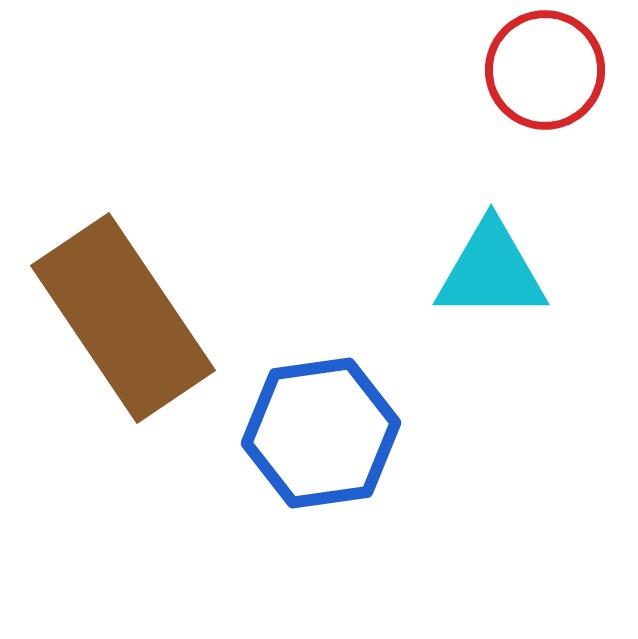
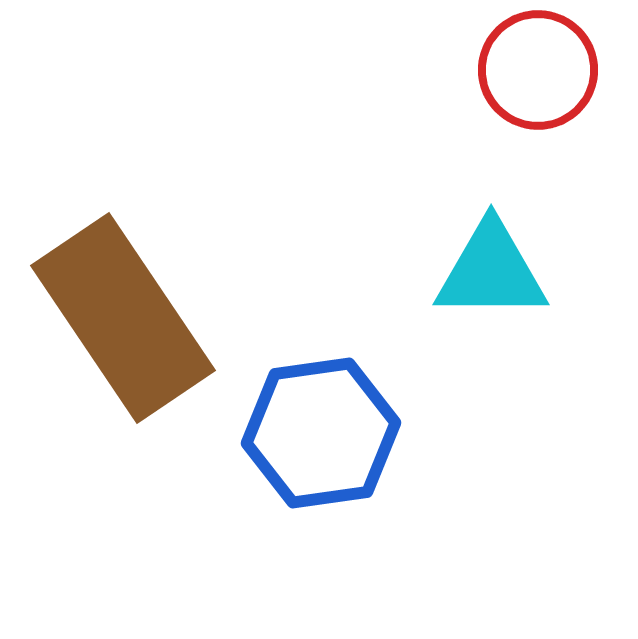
red circle: moved 7 px left
